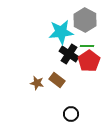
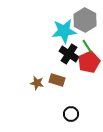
cyan star: moved 3 px right, 1 px up
green line: rotated 56 degrees clockwise
red pentagon: moved 1 px down; rotated 10 degrees clockwise
brown rectangle: rotated 21 degrees counterclockwise
